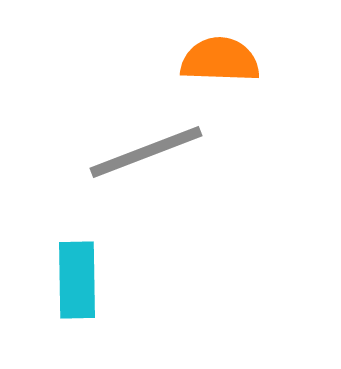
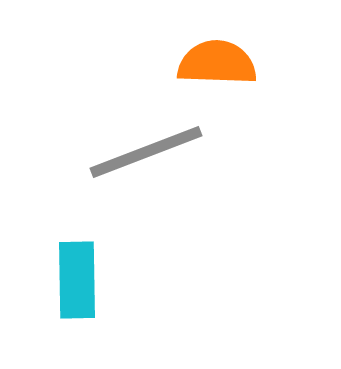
orange semicircle: moved 3 px left, 3 px down
